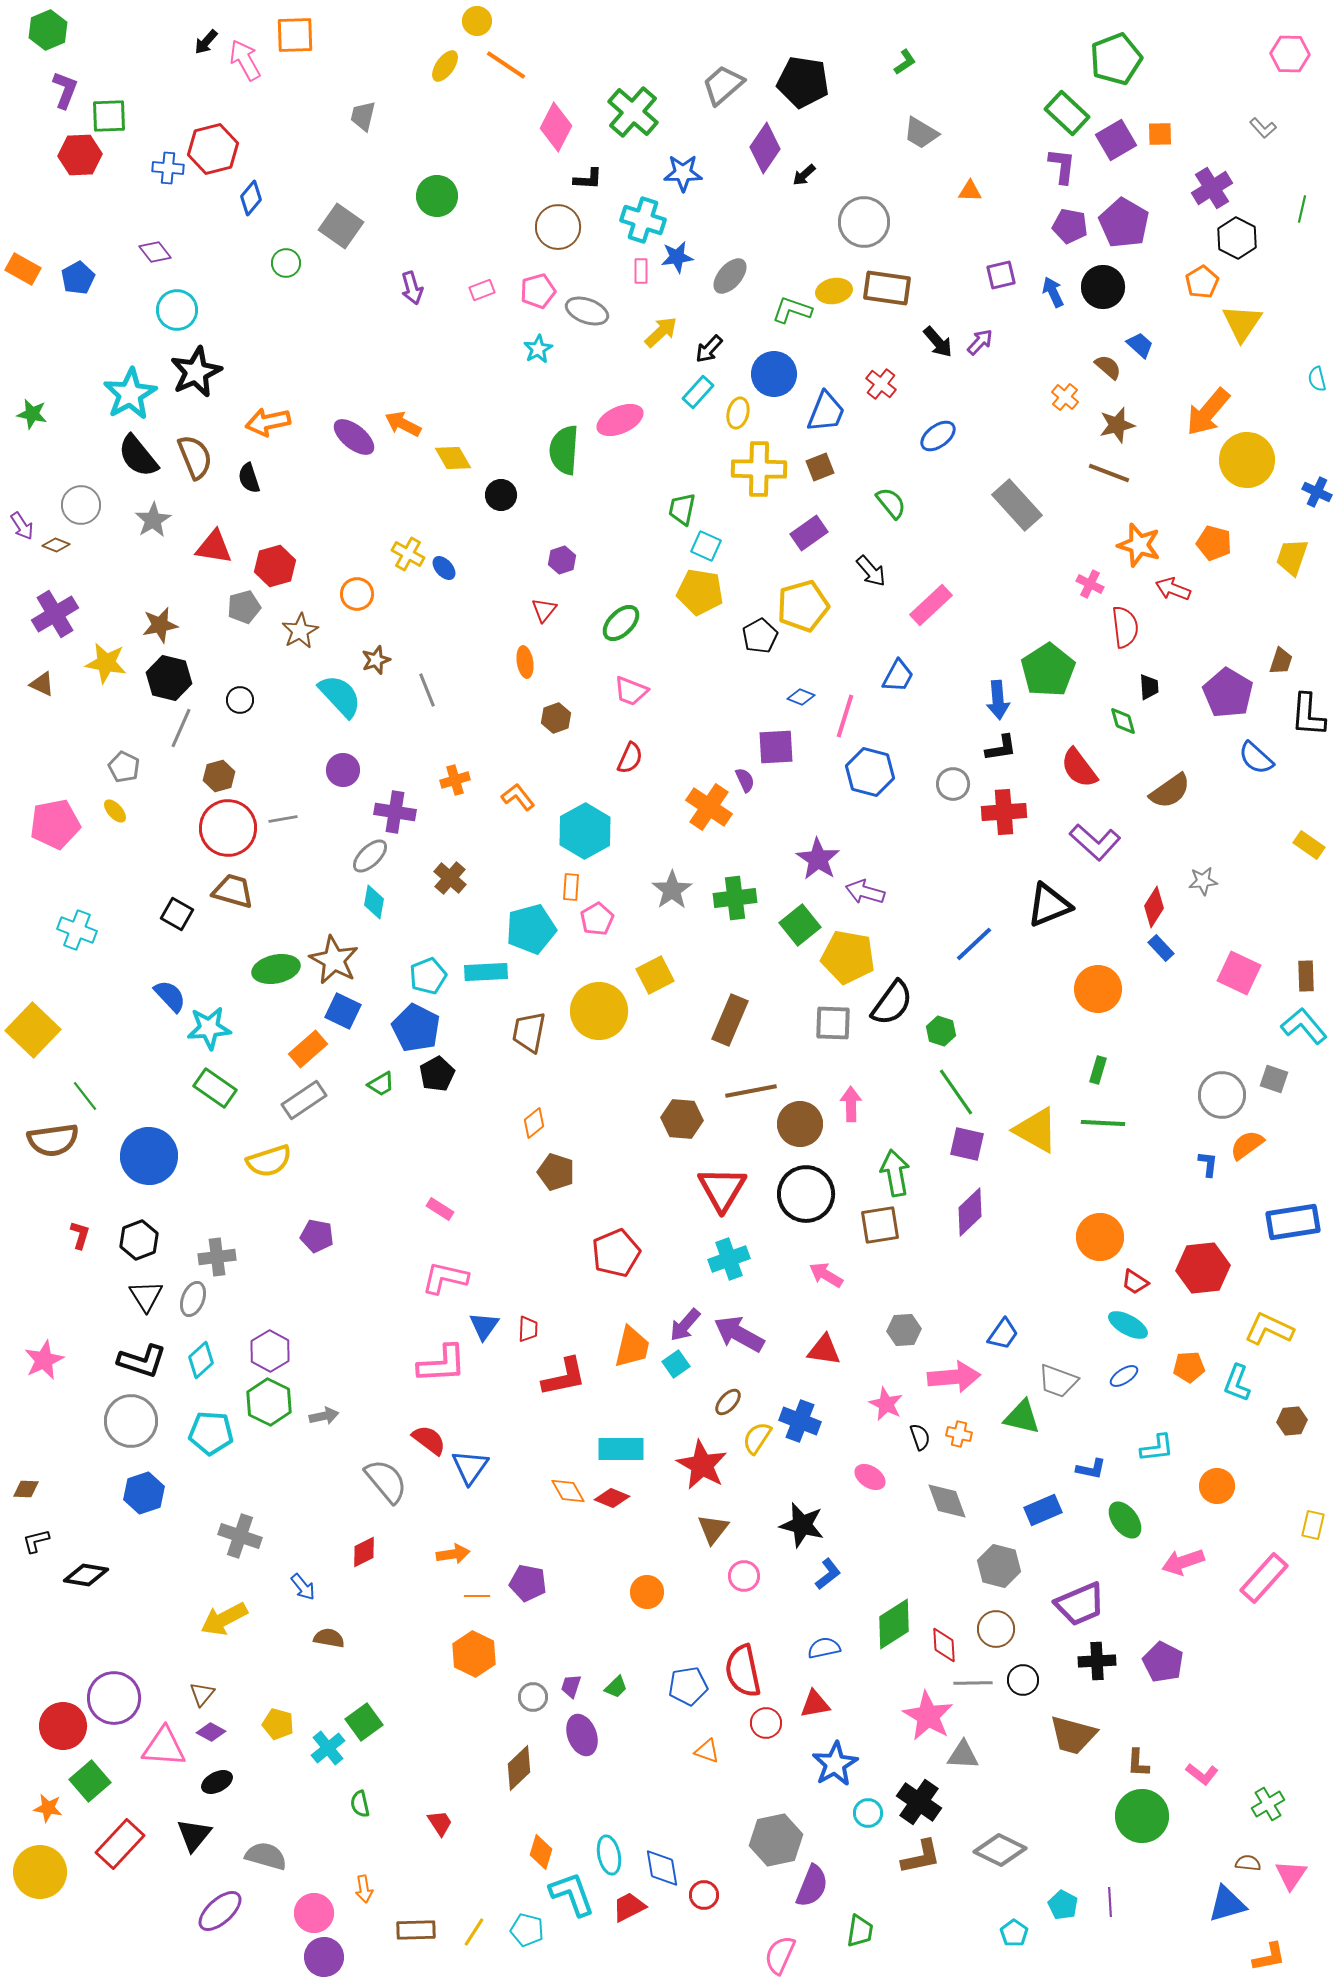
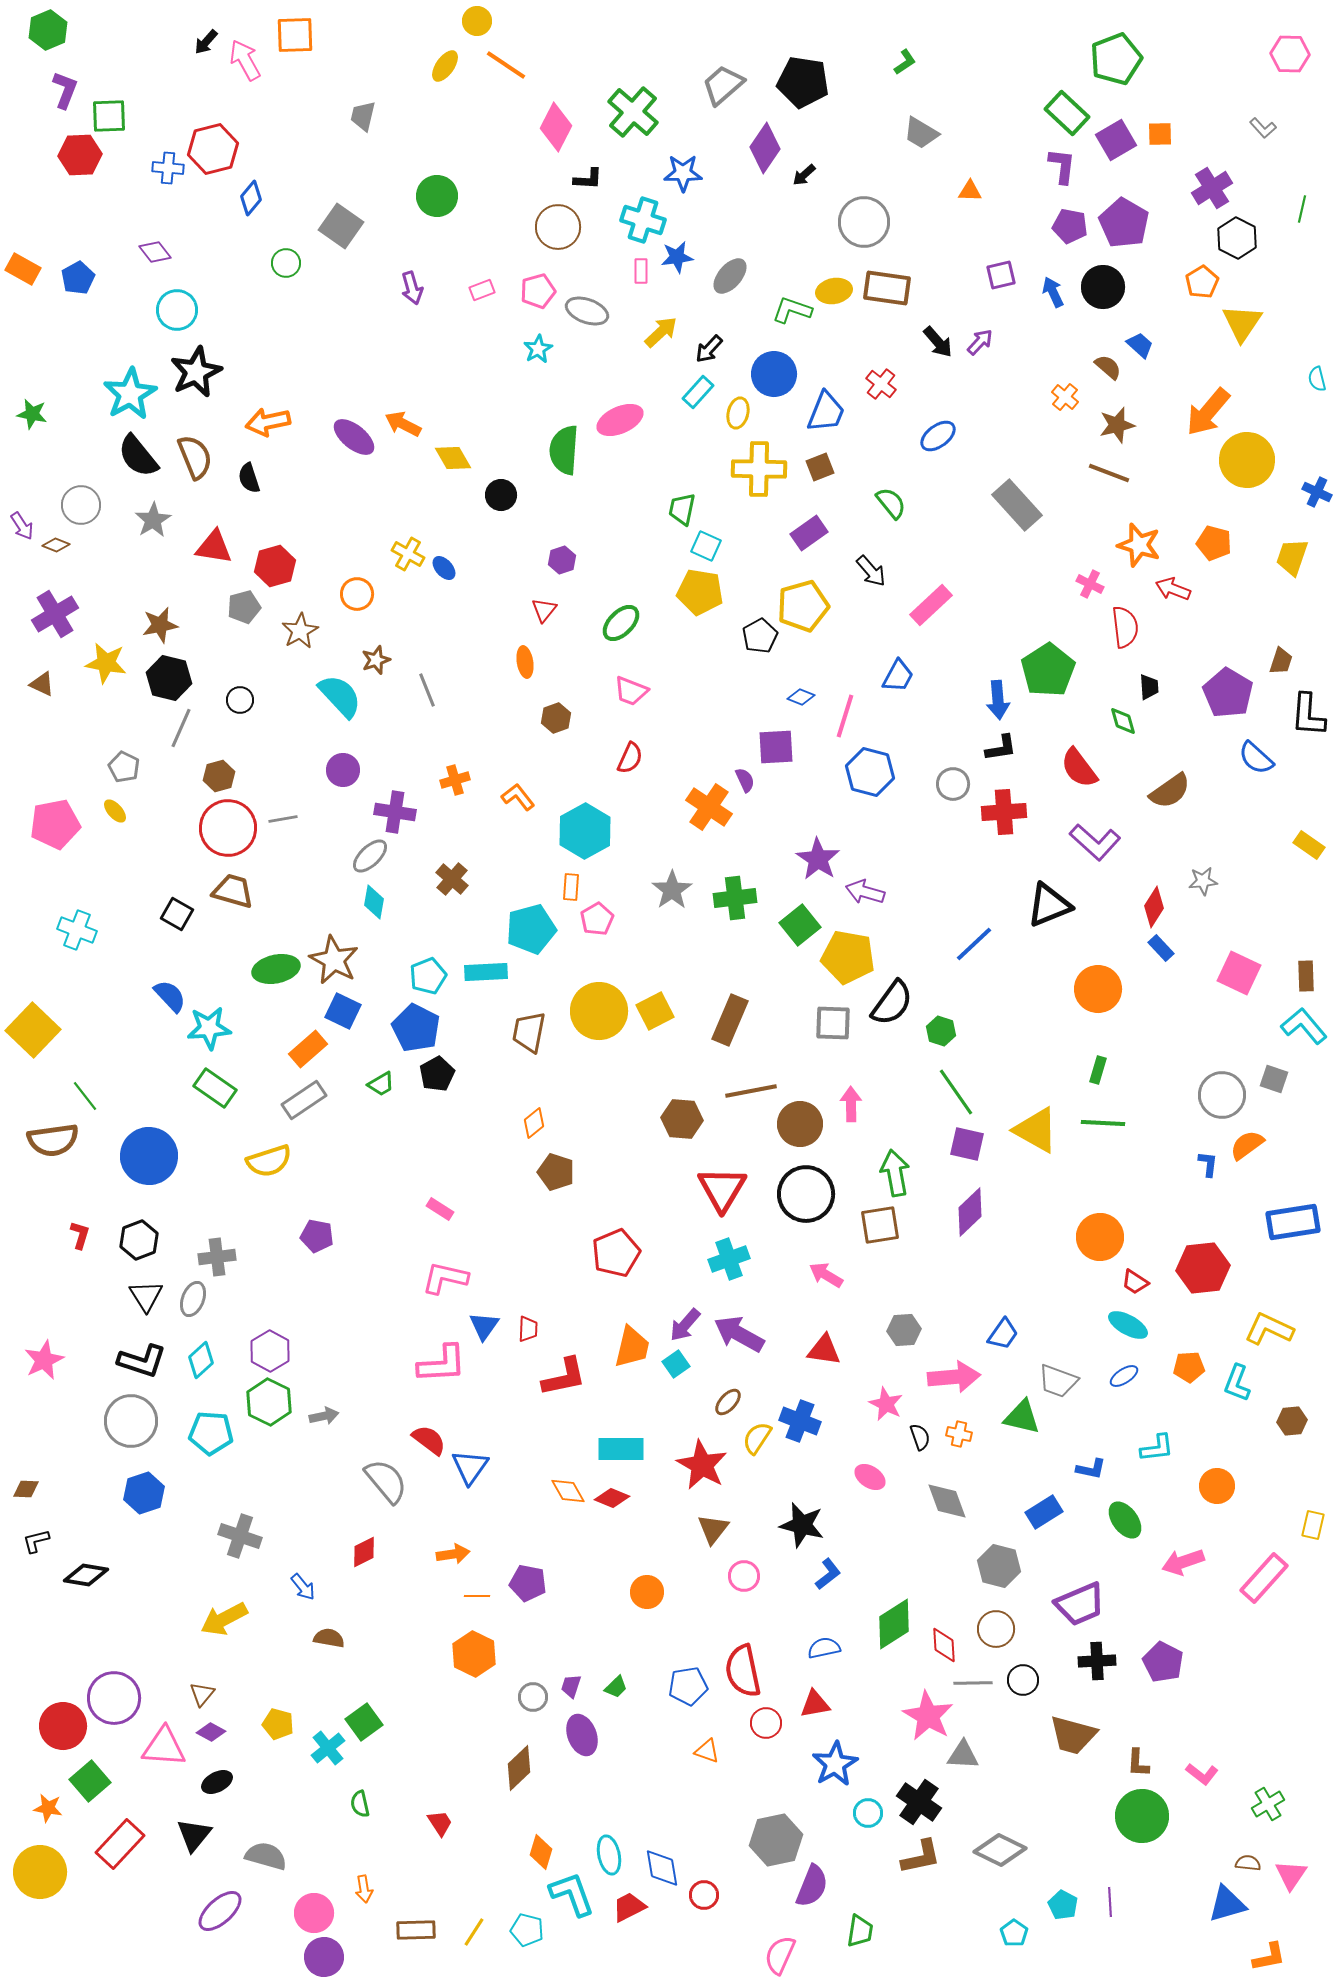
brown cross at (450, 878): moved 2 px right, 1 px down
yellow square at (655, 975): moved 36 px down
blue rectangle at (1043, 1510): moved 1 px right, 2 px down; rotated 9 degrees counterclockwise
